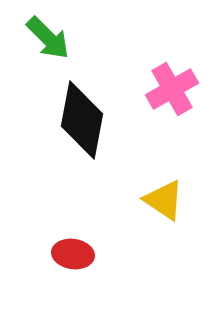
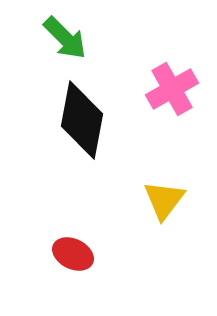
green arrow: moved 17 px right
yellow triangle: rotated 33 degrees clockwise
red ellipse: rotated 18 degrees clockwise
